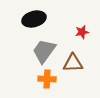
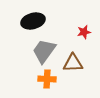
black ellipse: moved 1 px left, 2 px down
red star: moved 2 px right
